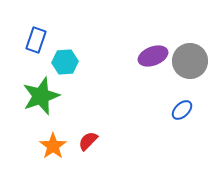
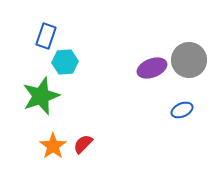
blue rectangle: moved 10 px right, 4 px up
purple ellipse: moved 1 px left, 12 px down
gray circle: moved 1 px left, 1 px up
blue ellipse: rotated 20 degrees clockwise
red semicircle: moved 5 px left, 3 px down
